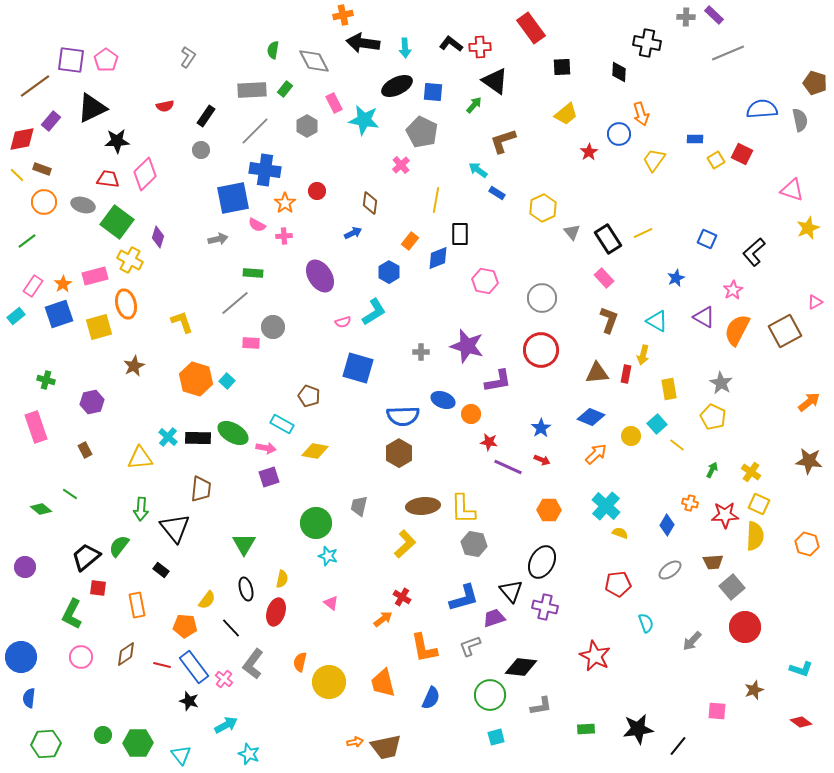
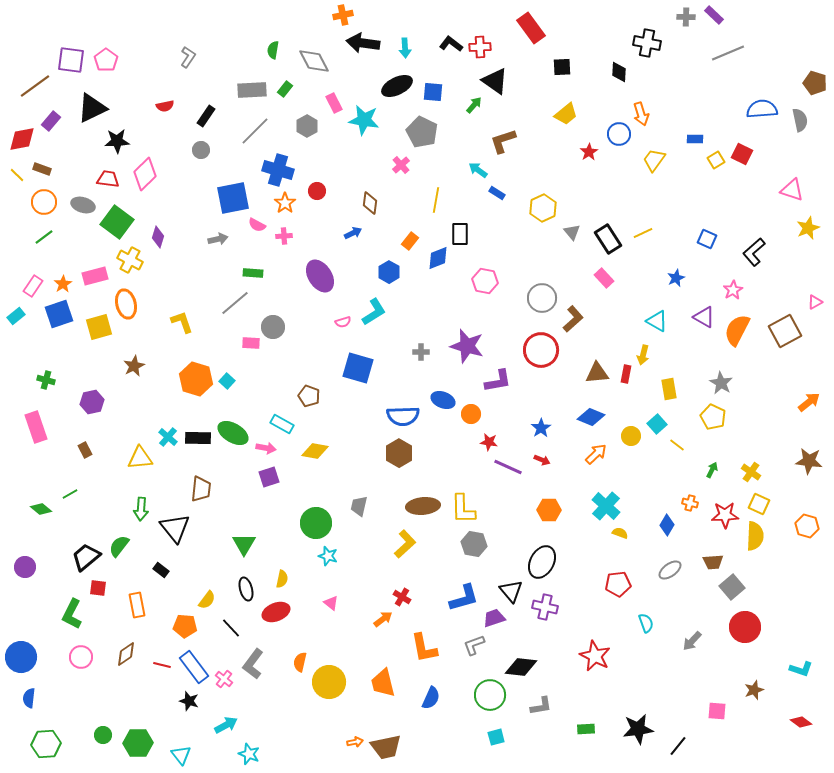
blue cross at (265, 170): moved 13 px right; rotated 8 degrees clockwise
green line at (27, 241): moved 17 px right, 4 px up
brown L-shape at (609, 320): moved 36 px left, 1 px up; rotated 28 degrees clockwise
green line at (70, 494): rotated 63 degrees counterclockwise
orange hexagon at (807, 544): moved 18 px up
red ellipse at (276, 612): rotated 52 degrees clockwise
gray L-shape at (470, 646): moved 4 px right, 1 px up
